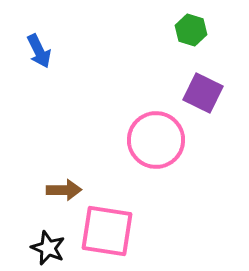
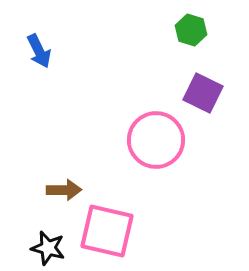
pink square: rotated 4 degrees clockwise
black star: rotated 8 degrees counterclockwise
